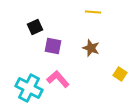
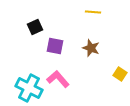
purple square: moved 2 px right
